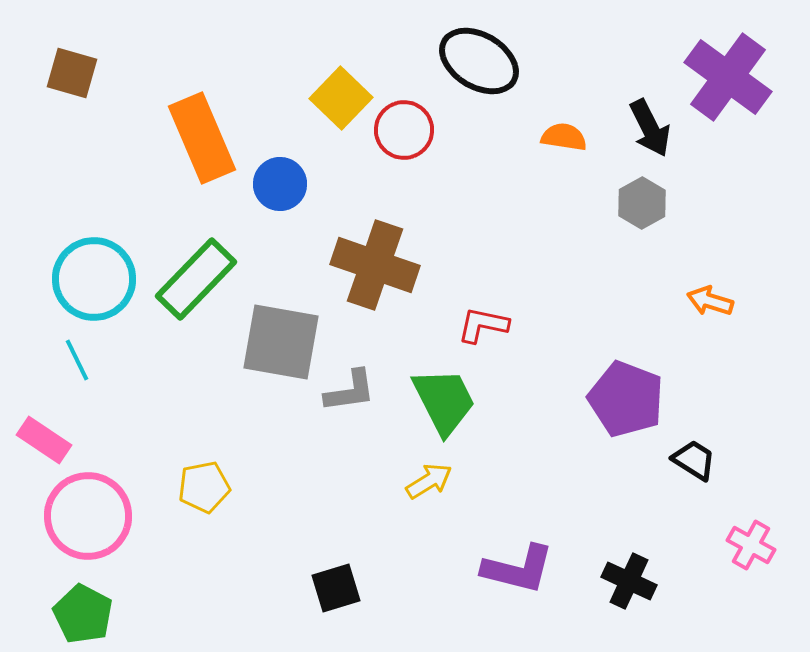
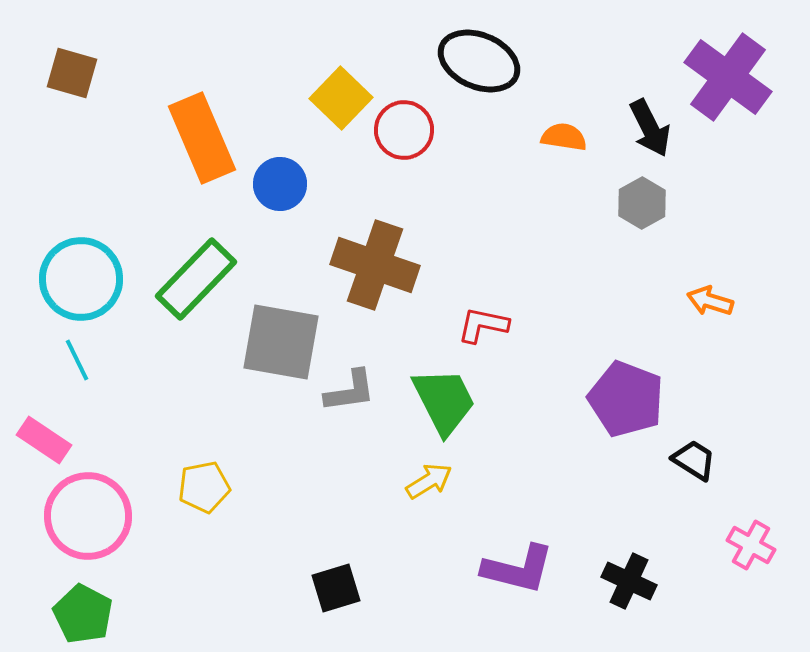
black ellipse: rotated 8 degrees counterclockwise
cyan circle: moved 13 px left
